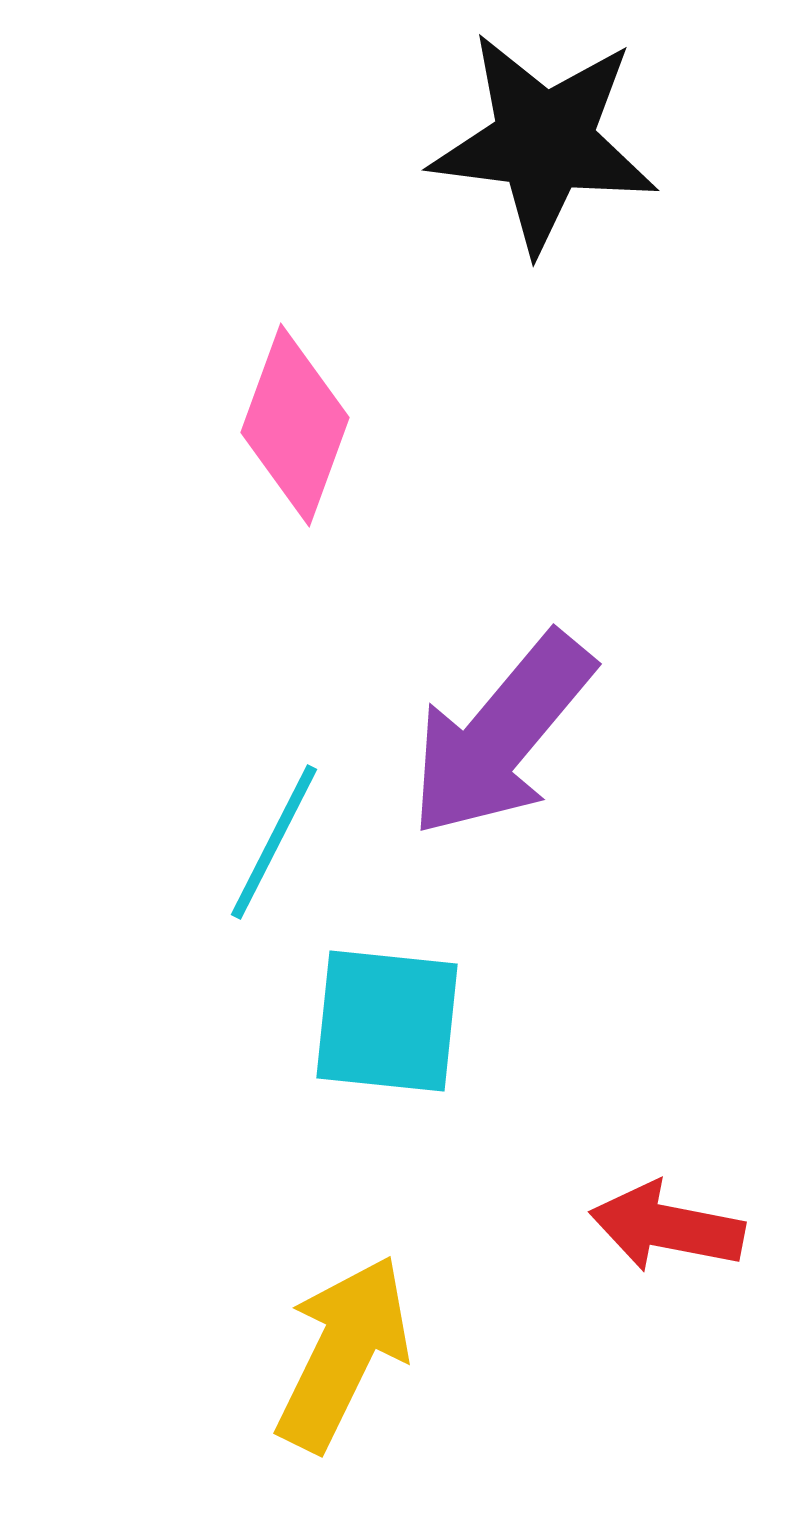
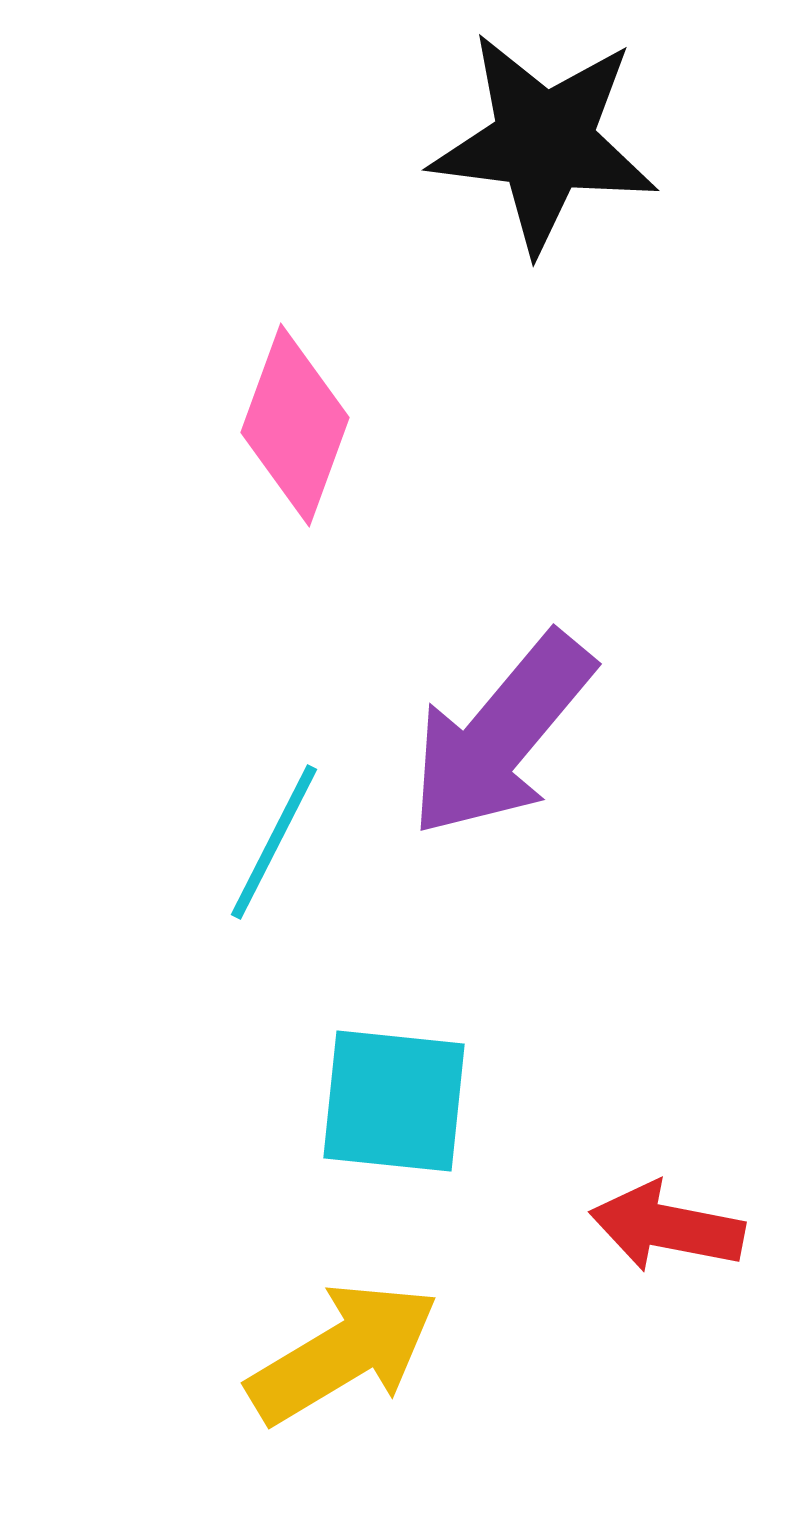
cyan square: moved 7 px right, 80 px down
yellow arrow: rotated 33 degrees clockwise
